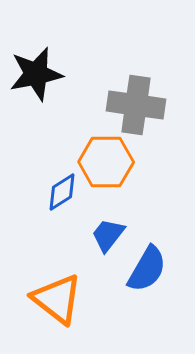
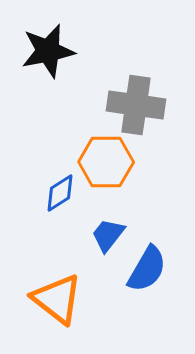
black star: moved 12 px right, 23 px up
blue diamond: moved 2 px left, 1 px down
